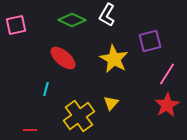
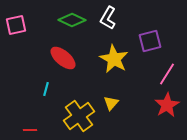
white L-shape: moved 1 px right, 3 px down
